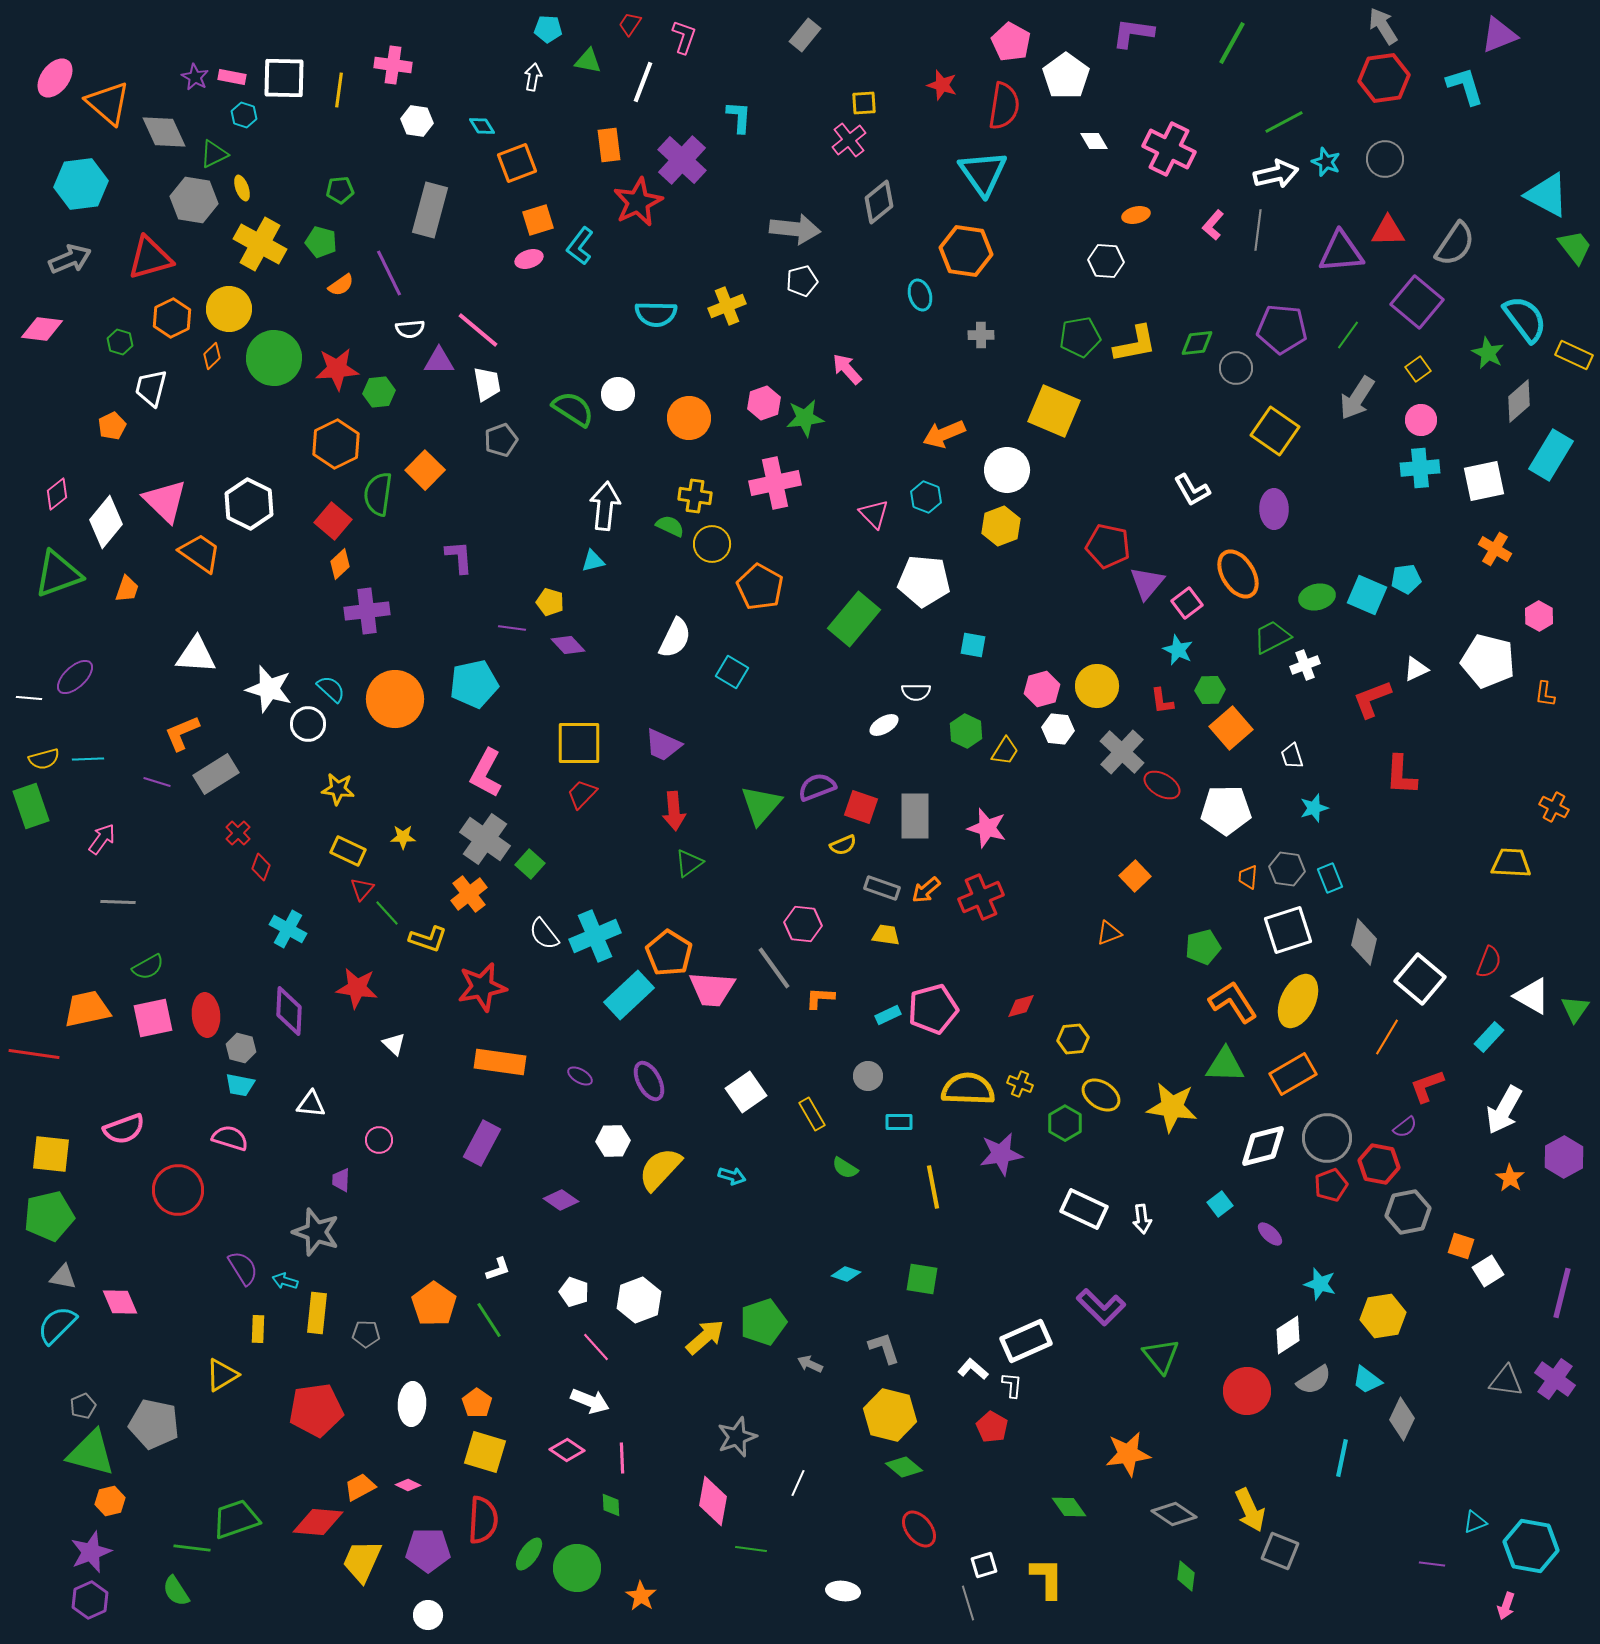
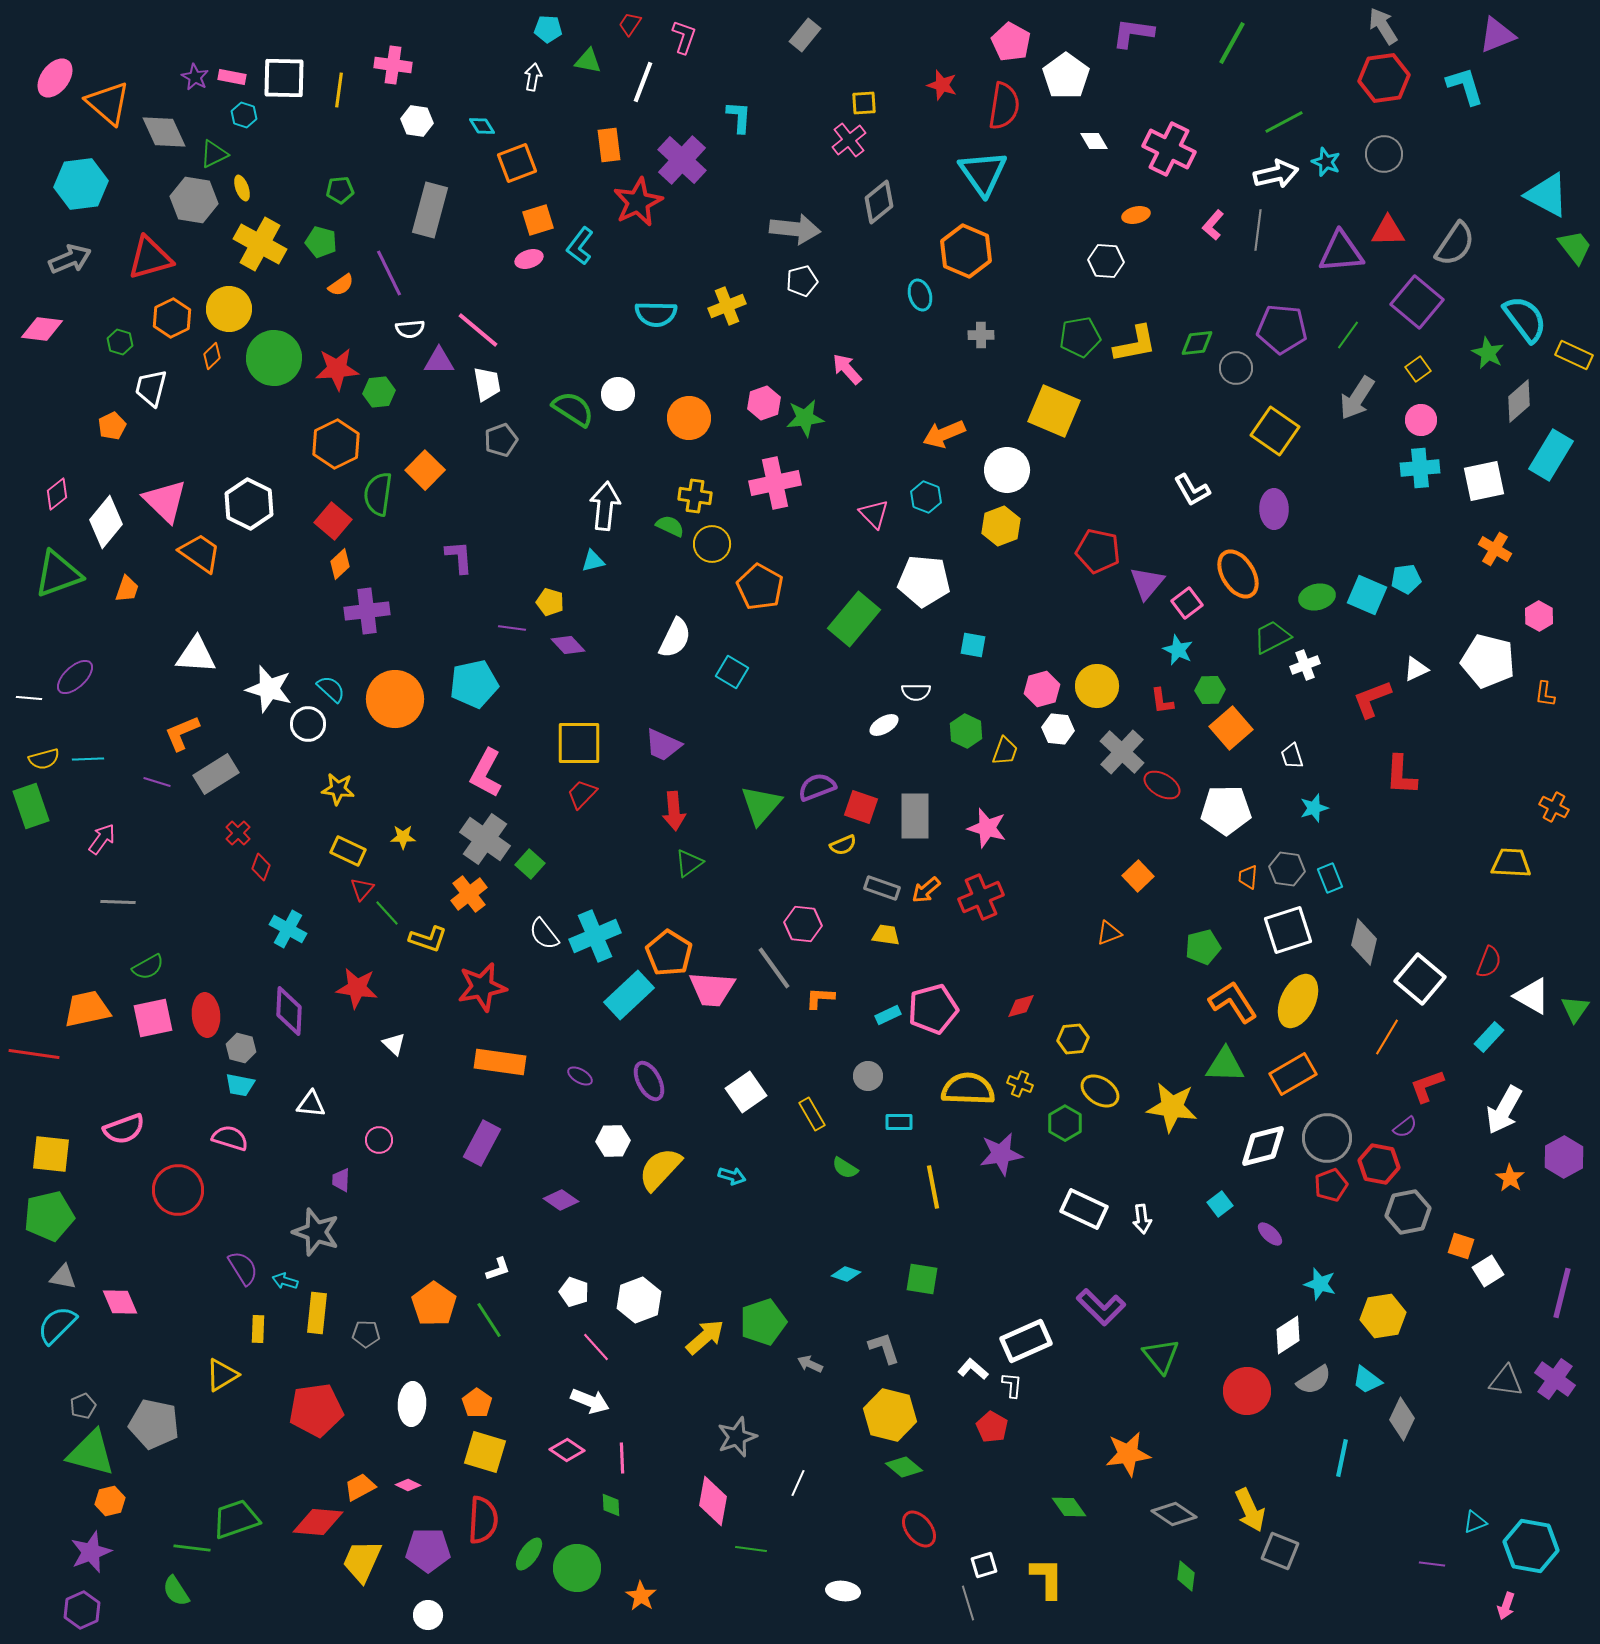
purple triangle at (1499, 35): moved 2 px left
gray circle at (1385, 159): moved 1 px left, 5 px up
orange hexagon at (966, 251): rotated 15 degrees clockwise
red pentagon at (1108, 546): moved 10 px left, 5 px down
yellow trapezoid at (1005, 751): rotated 12 degrees counterclockwise
orange square at (1135, 876): moved 3 px right
yellow ellipse at (1101, 1095): moved 1 px left, 4 px up
purple hexagon at (90, 1600): moved 8 px left, 10 px down
